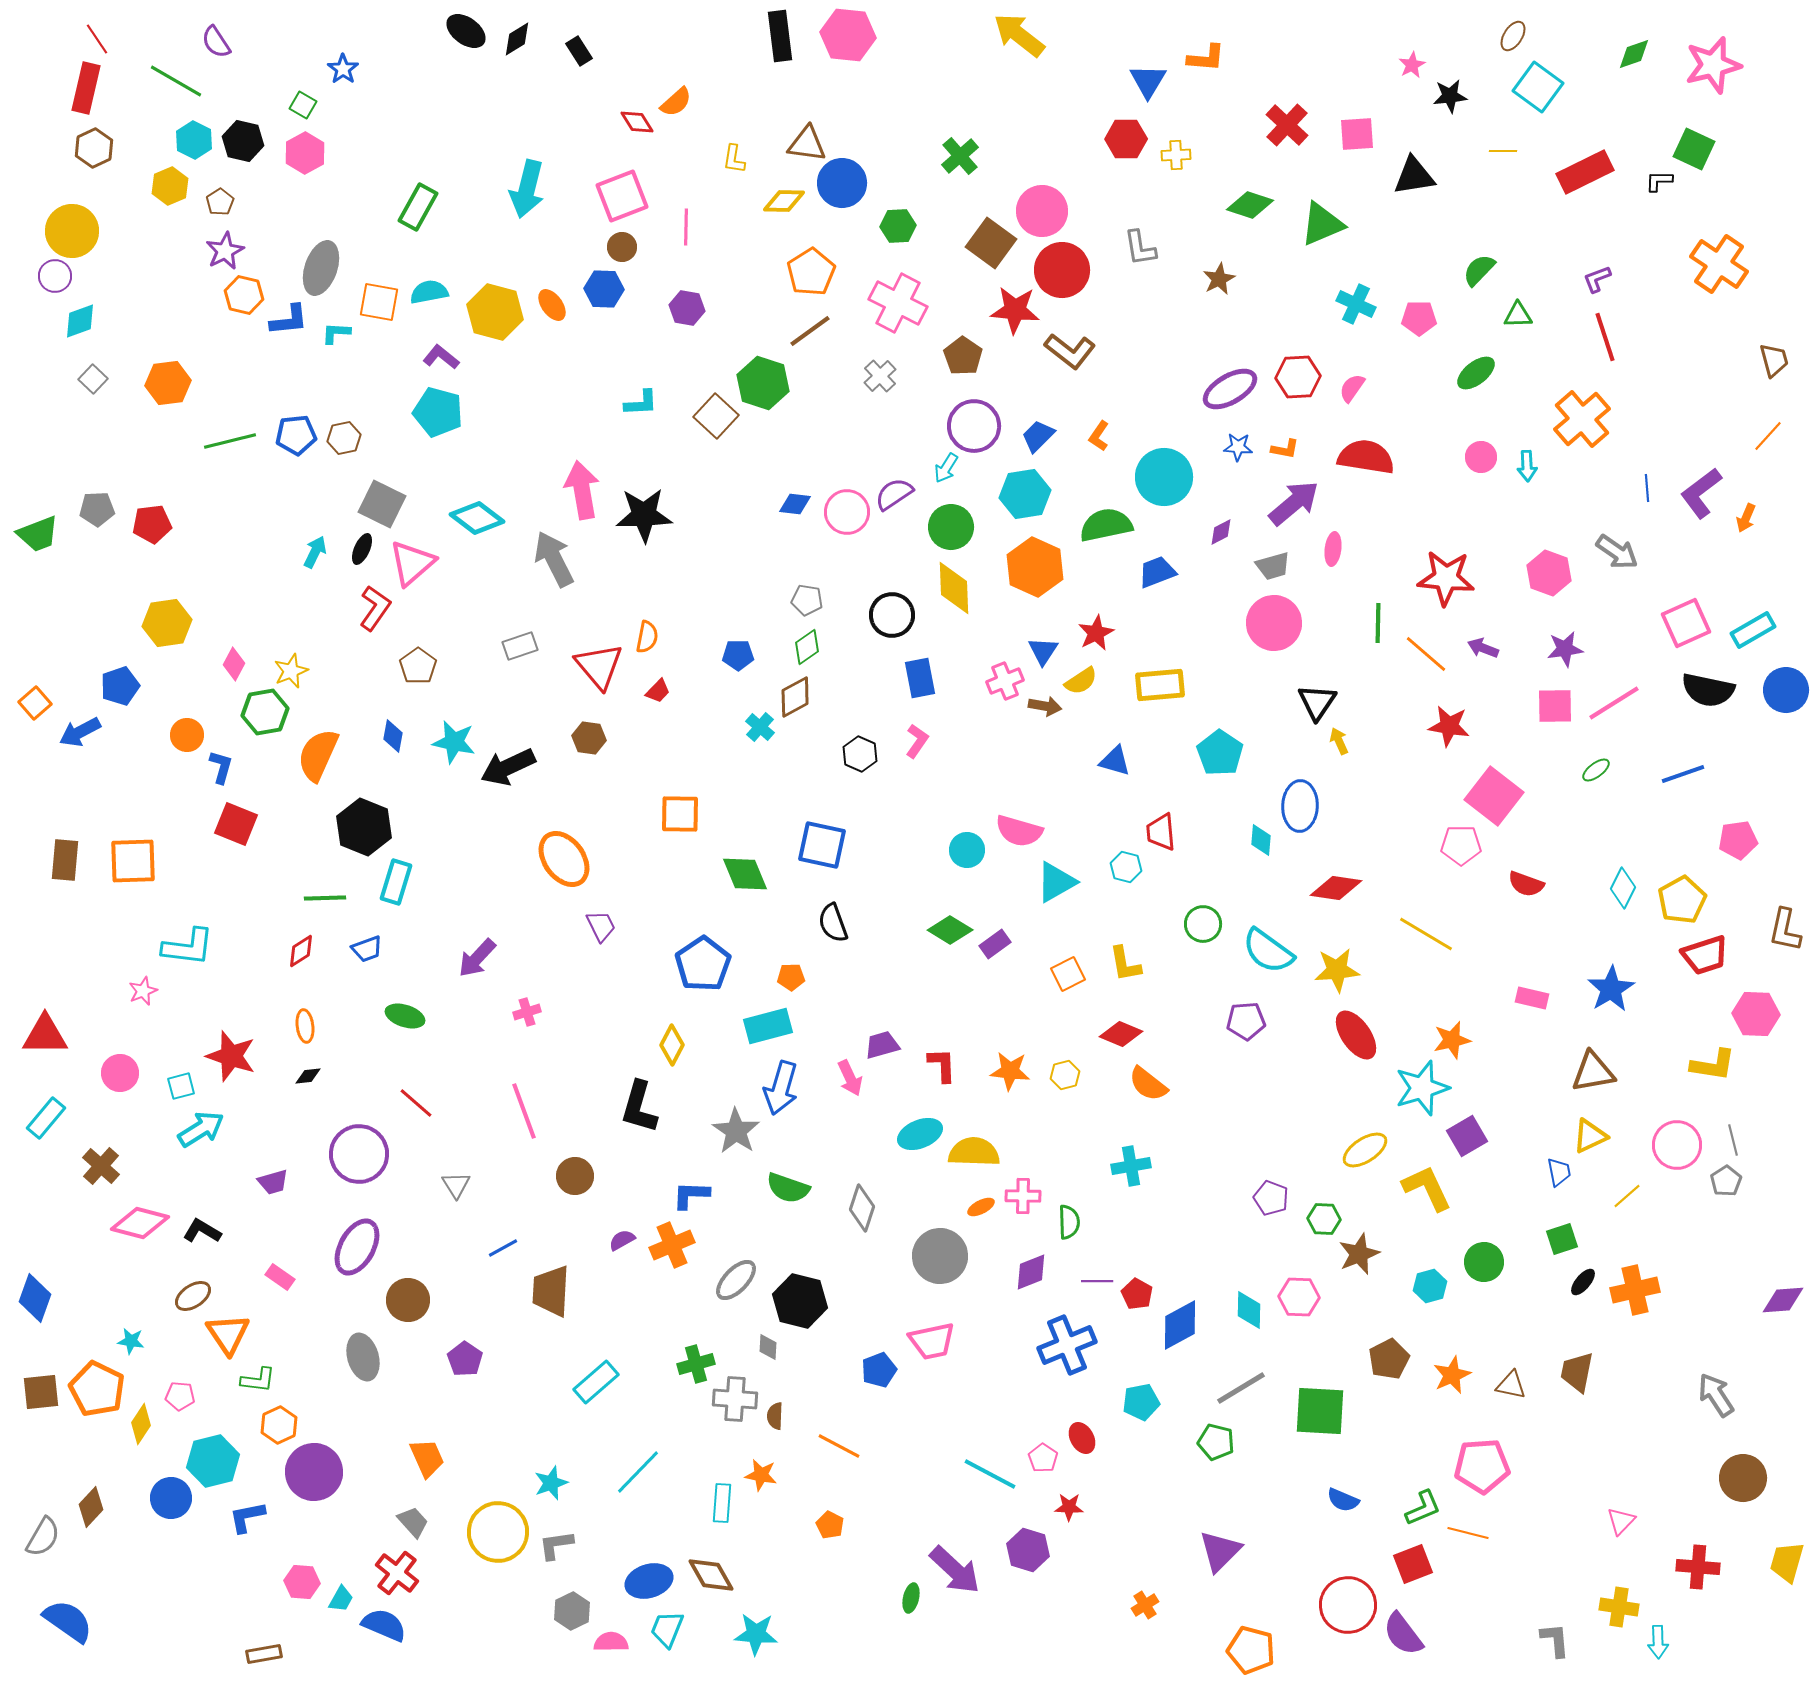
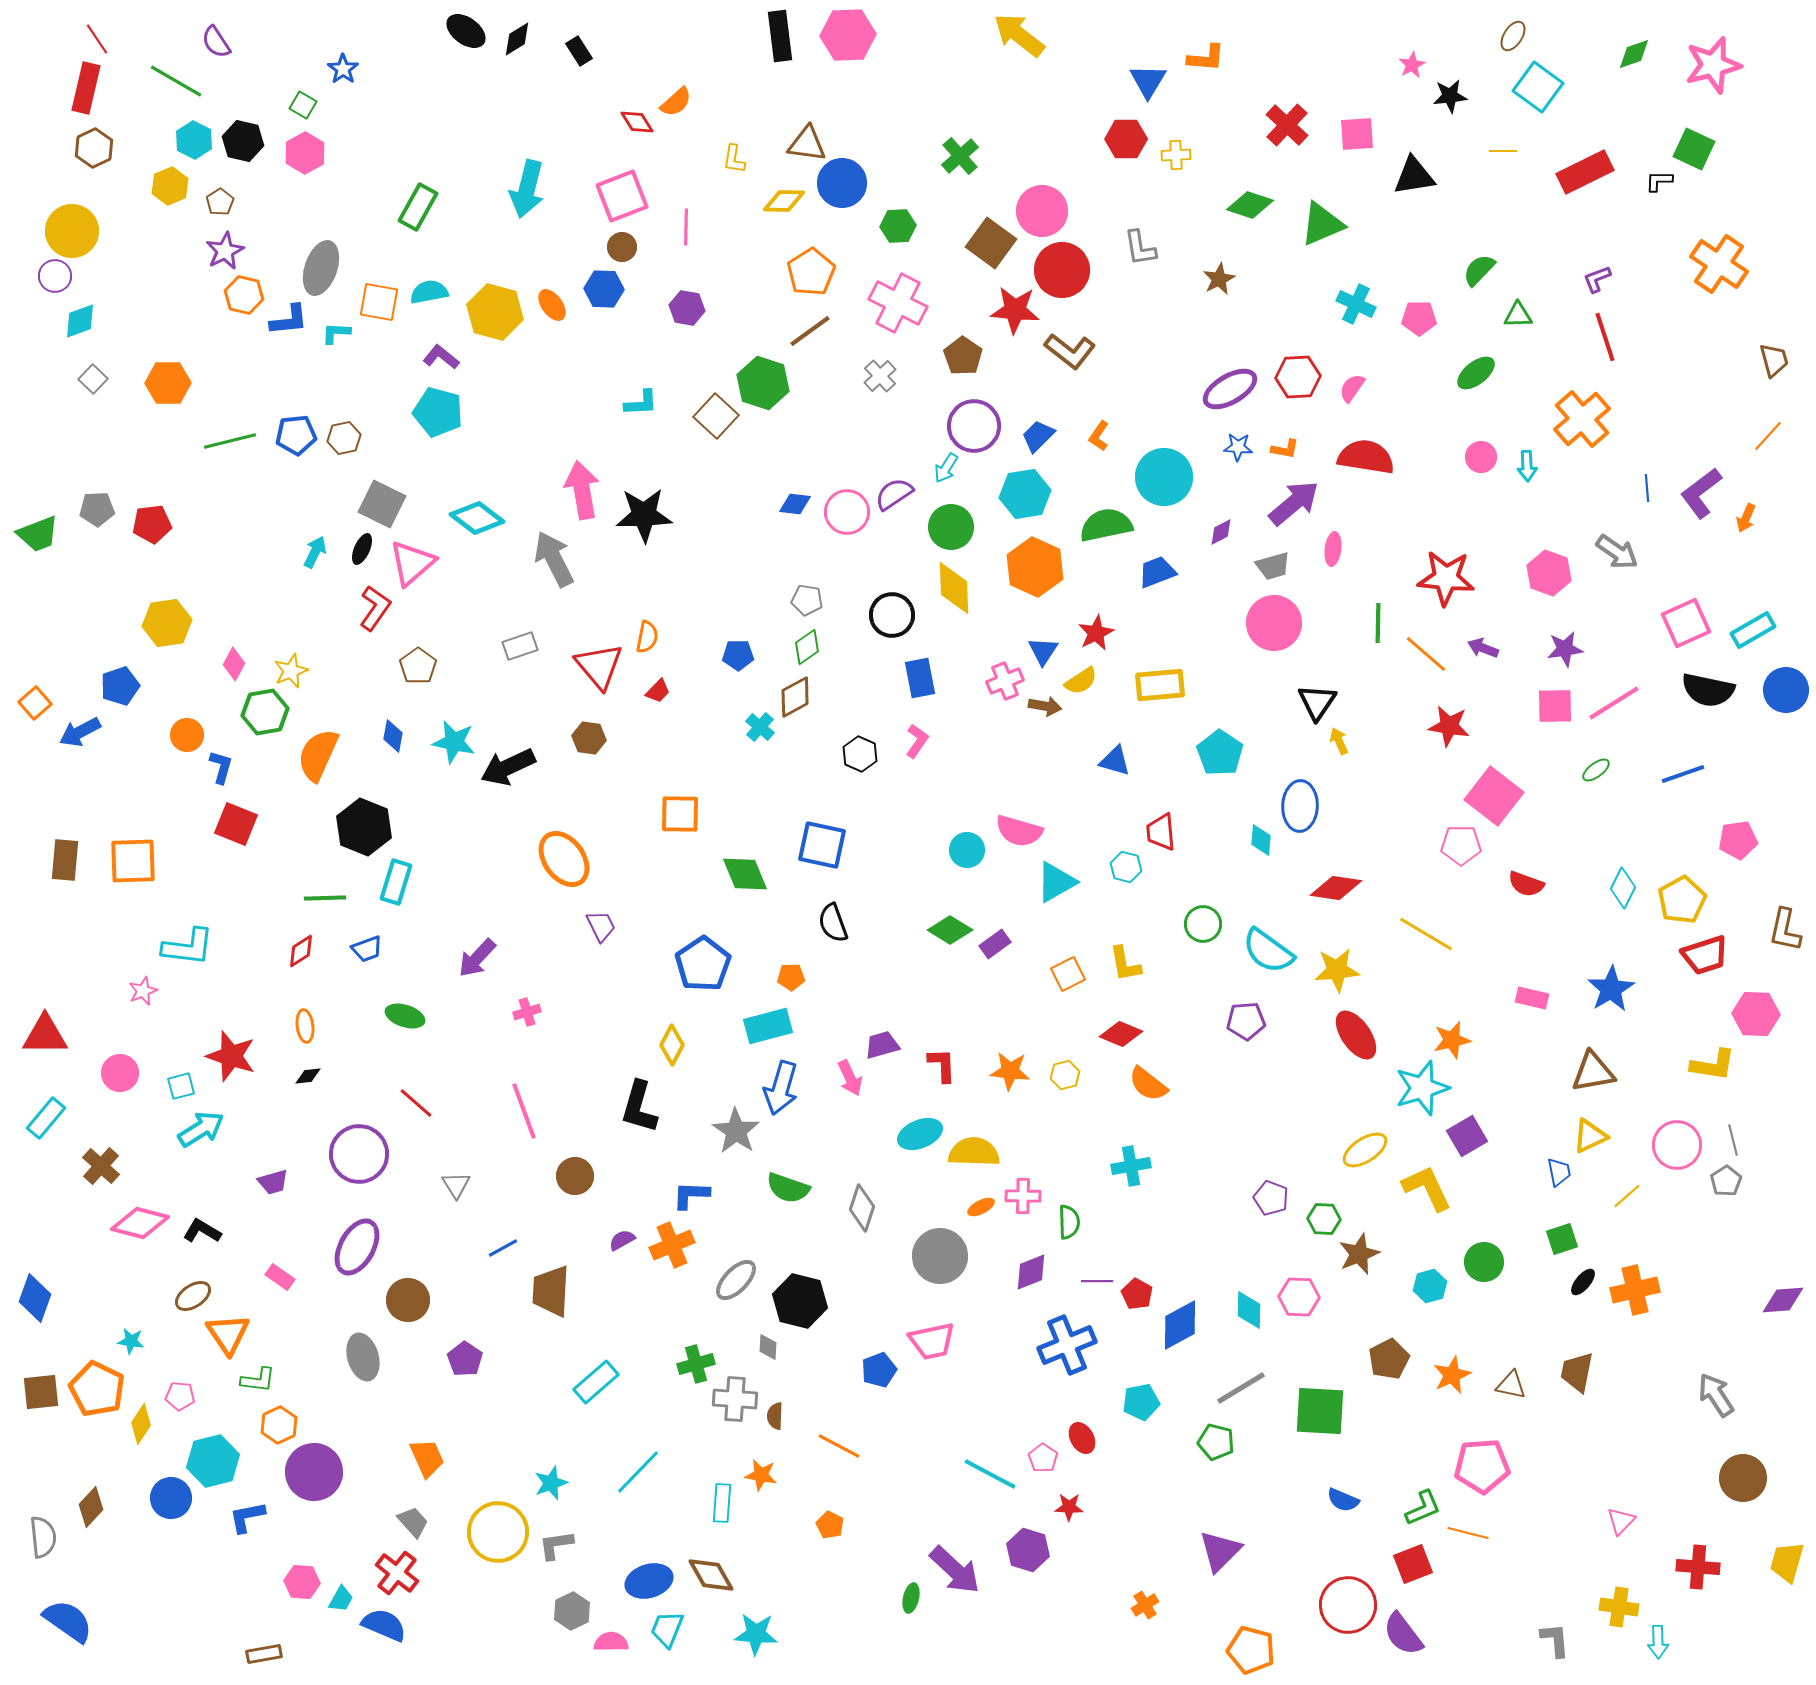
pink hexagon at (848, 35): rotated 8 degrees counterclockwise
orange hexagon at (168, 383): rotated 6 degrees clockwise
gray semicircle at (43, 1537): rotated 36 degrees counterclockwise
